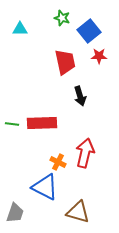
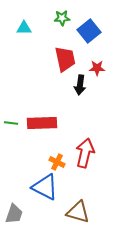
green star: rotated 21 degrees counterclockwise
cyan triangle: moved 4 px right, 1 px up
red star: moved 2 px left, 12 px down
red trapezoid: moved 3 px up
black arrow: moved 11 px up; rotated 24 degrees clockwise
green line: moved 1 px left, 1 px up
orange cross: moved 1 px left
gray trapezoid: moved 1 px left, 1 px down
